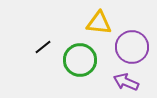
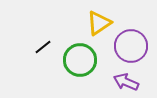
yellow triangle: rotated 40 degrees counterclockwise
purple circle: moved 1 px left, 1 px up
